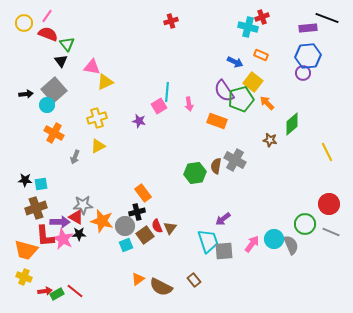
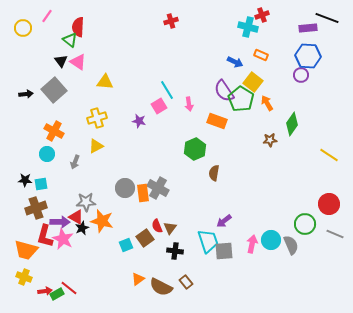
red cross at (262, 17): moved 2 px up
yellow circle at (24, 23): moved 1 px left, 5 px down
red semicircle at (48, 34): moved 30 px right, 7 px up; rotated 108 degrees counterclockwise
green triangle at (67, 44): moved 3 px right, 4 px up; rotated 14 degrees counterclockwise
blue hexagon at (308, 56): rotated 10 degrees clockwise
pink triangle at (92, 67): moved 14 px left, 5 px up; rotated 24 degrees clockwise
purple circle at (303, 73): moved 2 px left, 2 px down
yellow triangle at (105, 82): rotated 30 degrees clockwise
cyan line at (167, 92): moved 2 px up; rotated 36 degrees counterclockwise
green pentagon at (241, 99): rotated 25 degrees counterclockwise
orange arrow at (267, 103): rotated 14 degrees clockwise
cyan circle at (47, 105): moved 49 px down
green diamond at (292, 124): rotated 15 degrees counterclockwise
orange cross at (54, 133): moved 2 px up
brown star at (270, 140): rotated 16 degrees counterclockwise
yellow triangle at (98, 146): moved 2 px left
yellow line at (327, 152): moved 2 px right, 3 px down; rotated 30 degrees counterclockwise
gray arrow at (75, 157): moved 5 px down
gray cross at (235, 160): moved 77 px left, 28 px down
brown semicircle at (216, 166): moved 2 px left, 7 px down
green hexagon at (195, 173): moved 24 px up; rotated 15 degrees counterclockwise
orange rectangle at (143, 193): rotated 30 degrees clockwise
gray star at (83, 205): moved 3 px right, 3 px up
black cross at (137, 212): moved 38 px right, 39 px down; rotated 21 degrees clockwise
purple arrow at (223, 219): moved 1 px right, 2 px down
gray circle at (125, 226): moved 38 px up
gray line at (331, 232): moved 4 px right, 2 px down
black star at (79, 234): moved 3 px right, 6 px up; rotated 24 degrees counterclockwise
brown square at (145, 235): moved 3 px down
red L-shape at (45, 236): rotated 20 degrees clockwise
cyan circle at (274, 239): moved 3 px left, 1 px down
pink arrow at (252, 244): rotated 24 degrees counterclockwise
brown rectangle at (194, 280): moved 8 px left, 2 px down
red line at (75, 291): moved 6 px left, 3 px up
